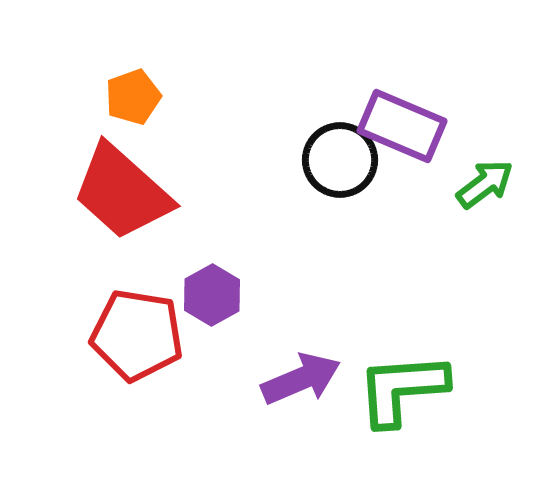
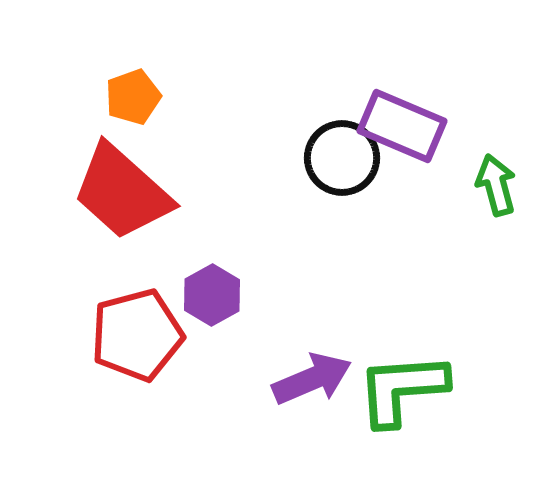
black circle: moved 2 px right, 2 px up
green arrow: moved 11 px right, 1 px down; rotated 68 degrees counterclockwise
red pentagon: rotated 24 degrees counterclockwise
purple arrow: moved 11 px right
